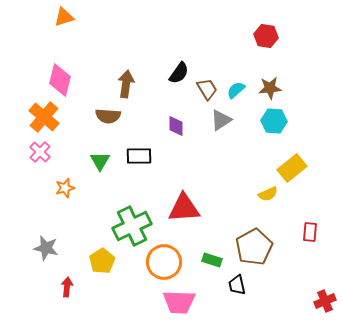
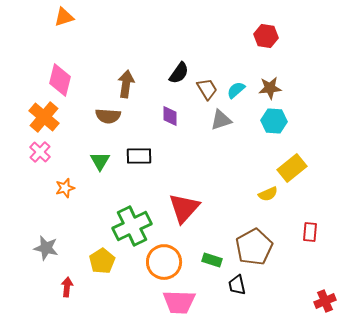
gray triangle: rotated 15 degrees clockwise
purple diamond: moved 6 px left, 10 px up
red triangle: rotated 44 degrees counterclockwise
